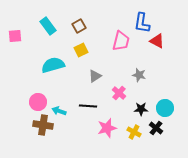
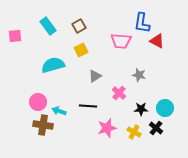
pink trapezoid: rotated 80 degrees clockwise
